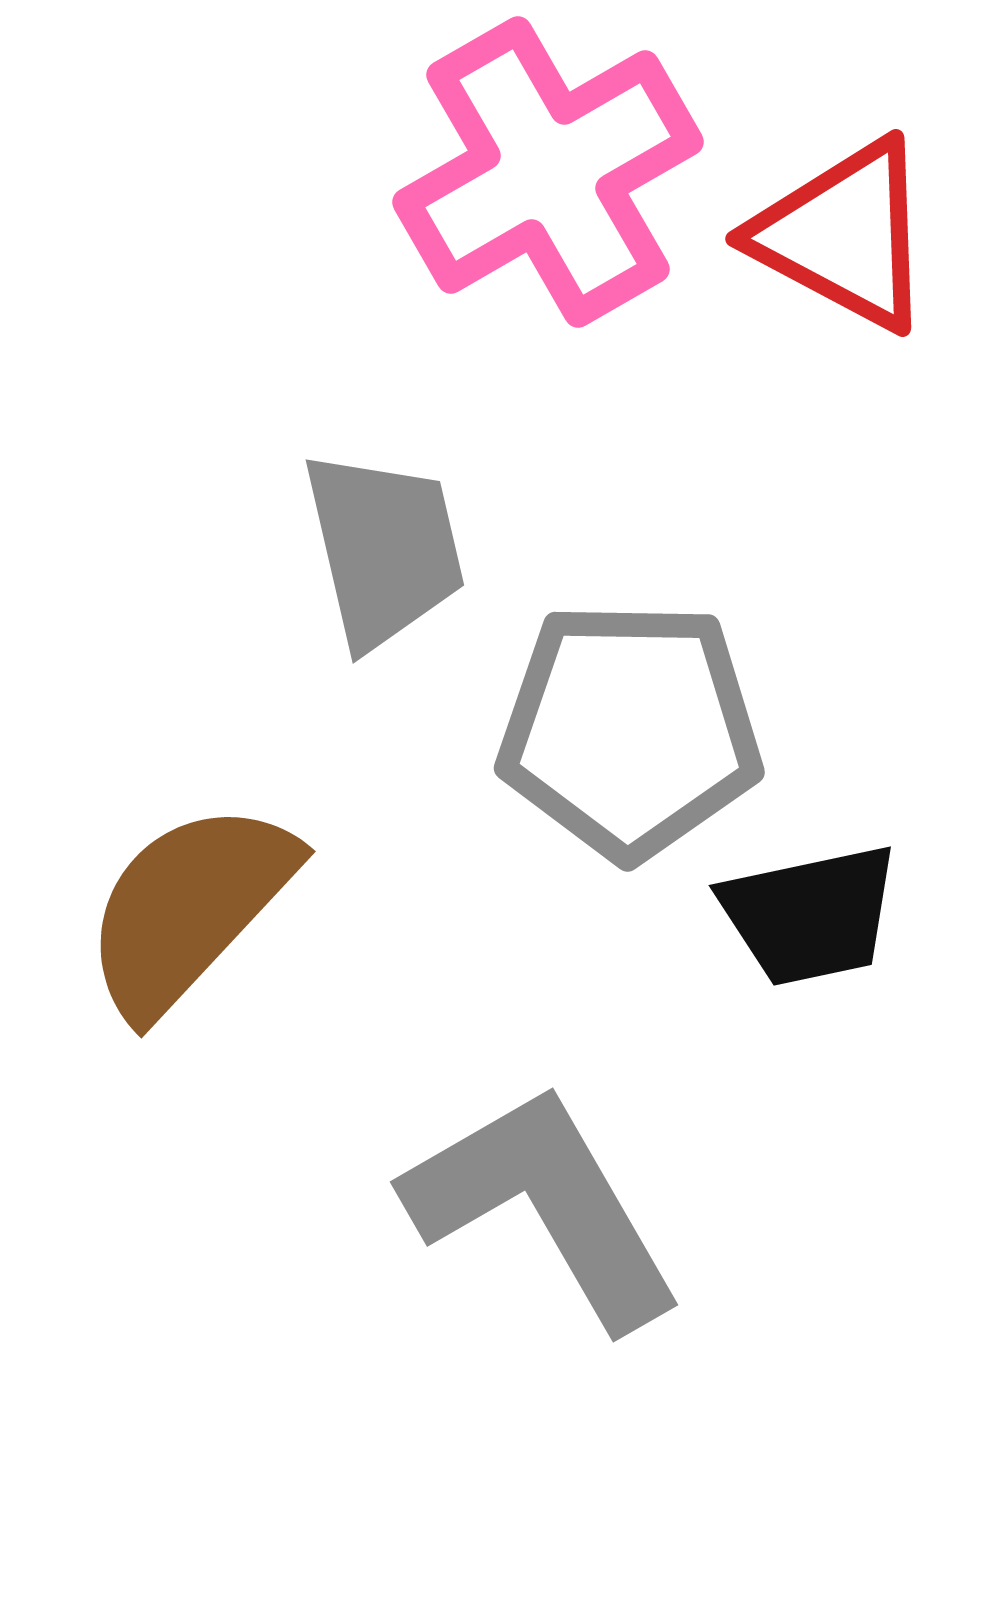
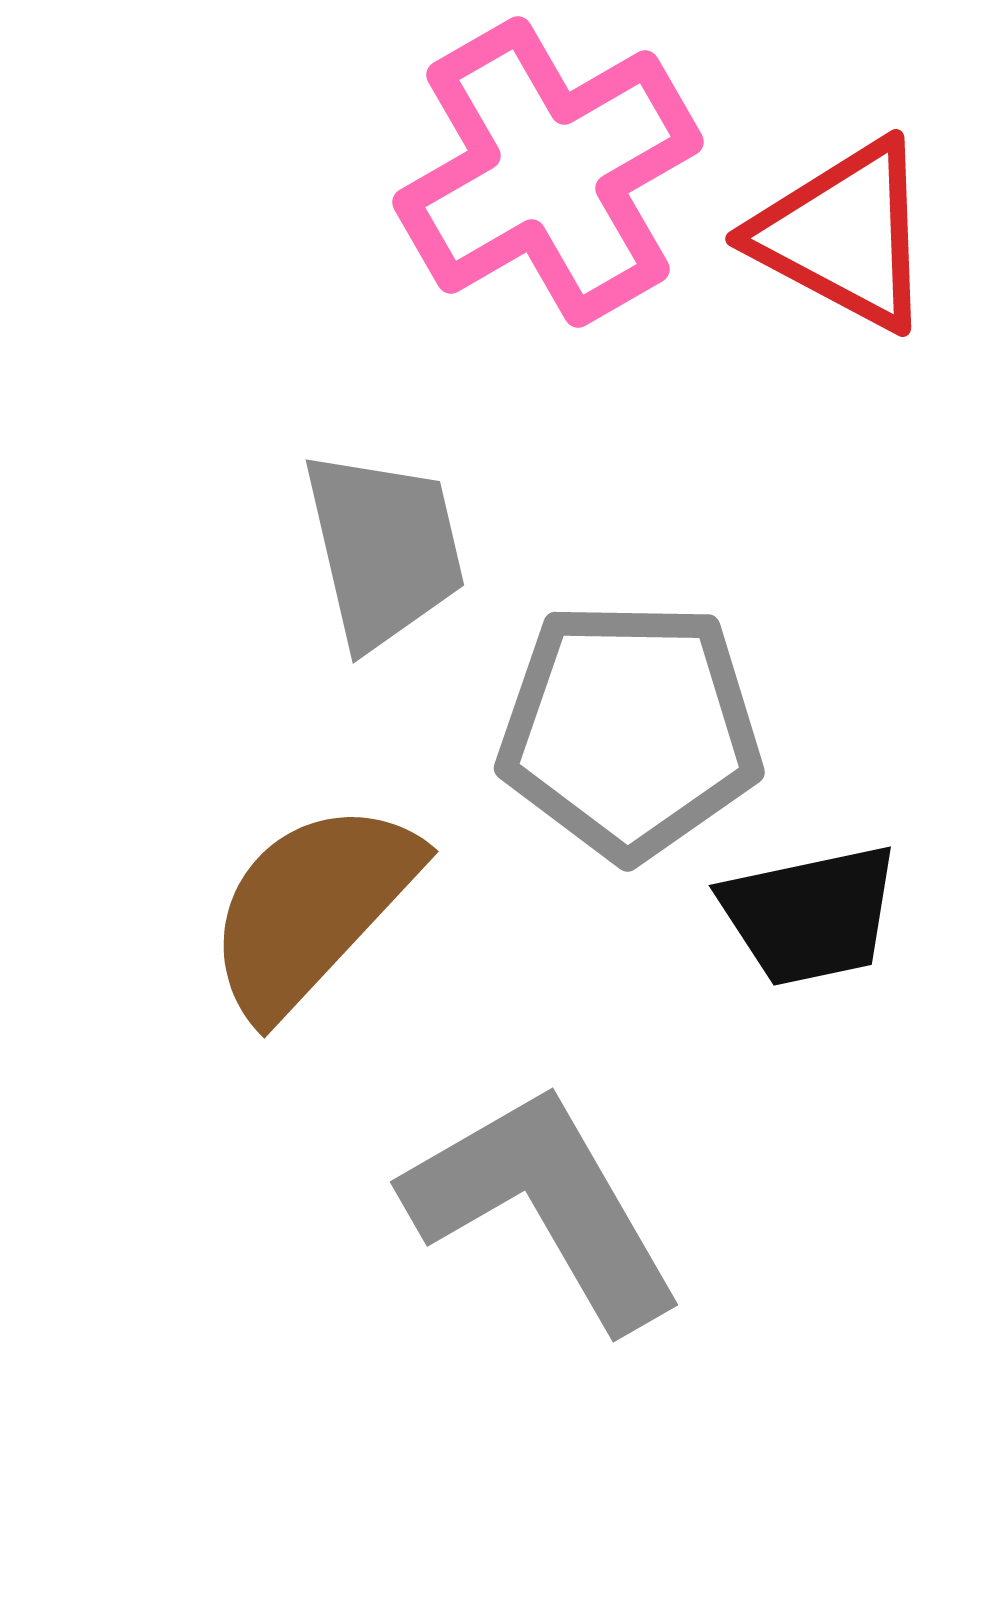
brown semicircle: moved 123 px right
